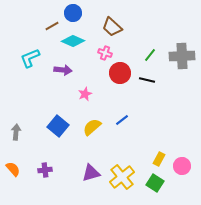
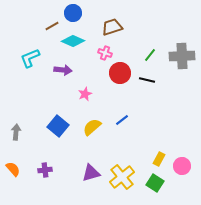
brown trapezoid: rotated 120 degrees clockwise
